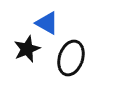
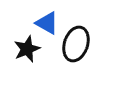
black ellipse: moved 5 px right, 14 px up
